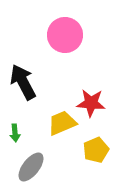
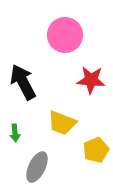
red star: moved 23 px up
yellow trapezoid: rotated 136 degrees counterclockwise
gray ellipse: moved 6 px right; rotated 12 degrees counterclockwise
